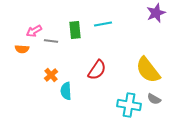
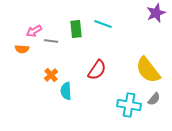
cyan line: rotated 30 degrees clockwise
green rectangle: moved 1 px right, 1 px up
gray semicircle: rotated 80 degrees counterclockwise
